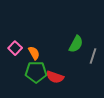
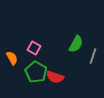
pink square: moved 19 px right; rotated 16 degrees counterclockwise
orange semicircle: moved 22 px left, 5 px down
green pentagon: rotated 30 degrees clockwise
